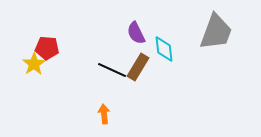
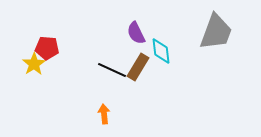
cyan diamond: moved 3 px left, 2 px down
